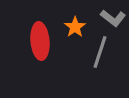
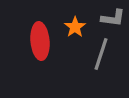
gray L-shape: rotated 30 degrees counterclockwise
gray line: moved 1 px right, 2 px down
